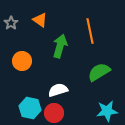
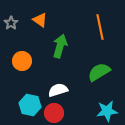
orange line: moved 10 px right, 4 px up
cyan hexagon: moved 3 px up
